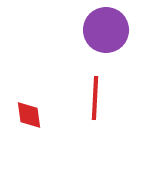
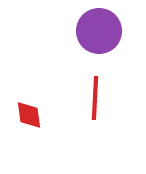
purple circle: moved 7 px left, 1 px down
